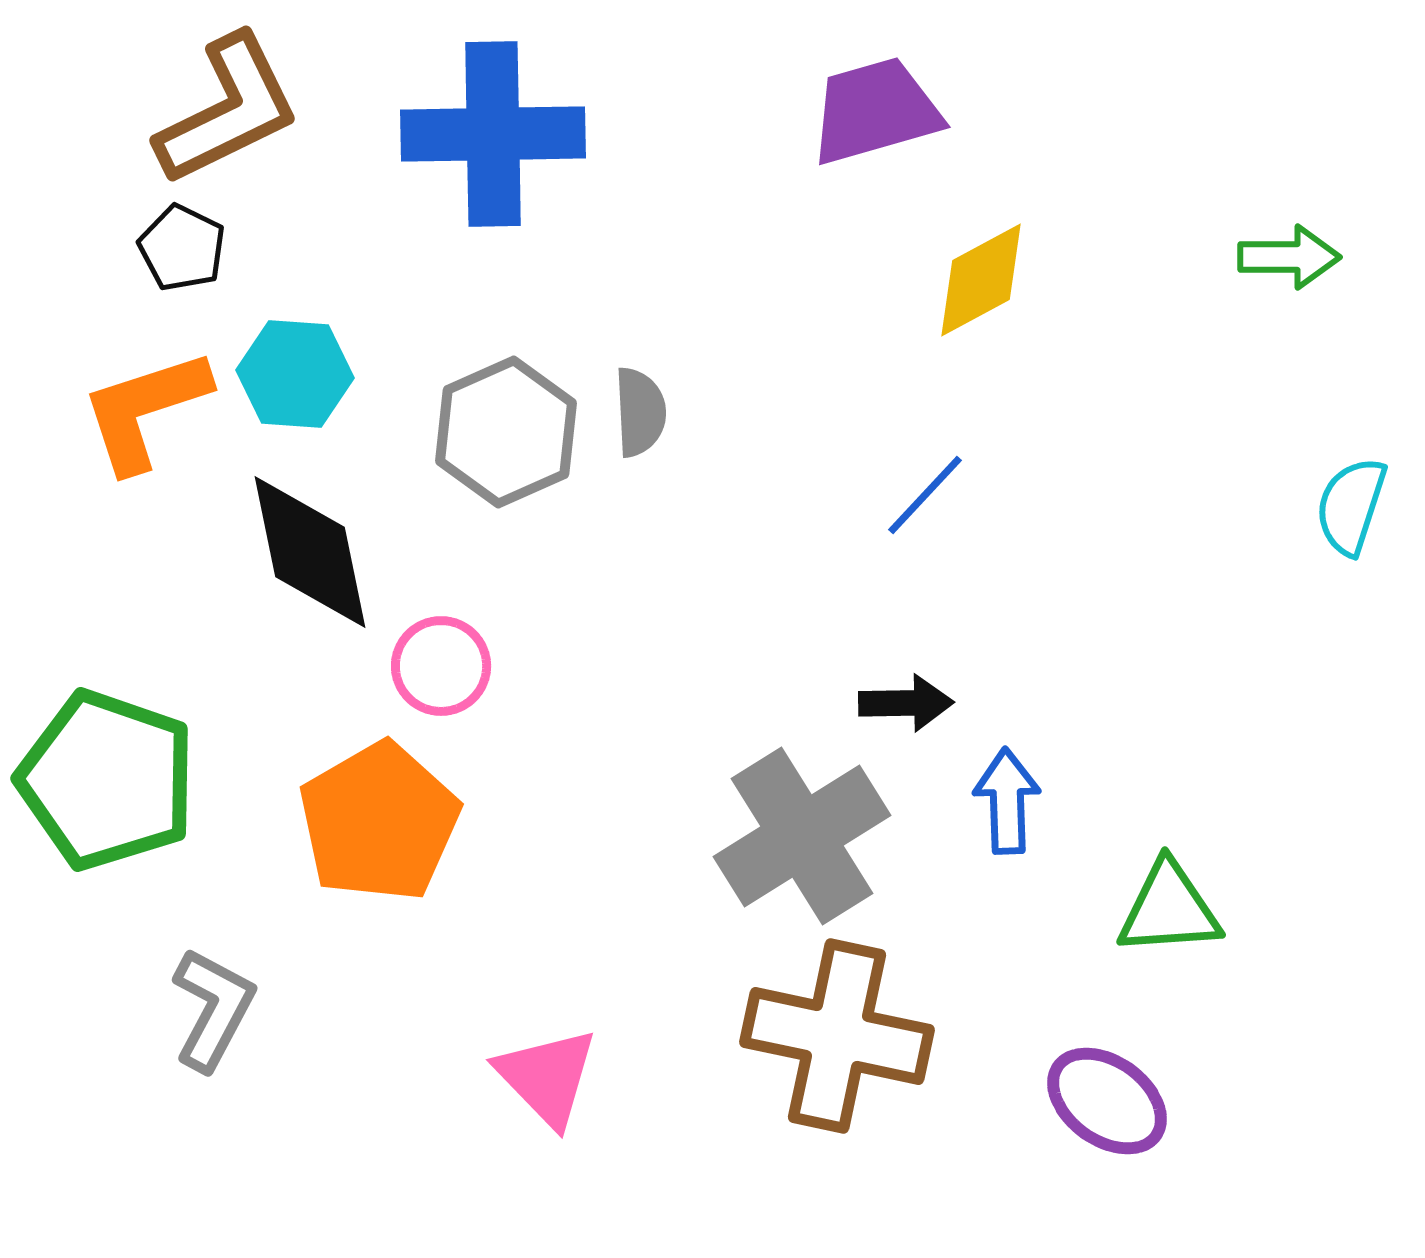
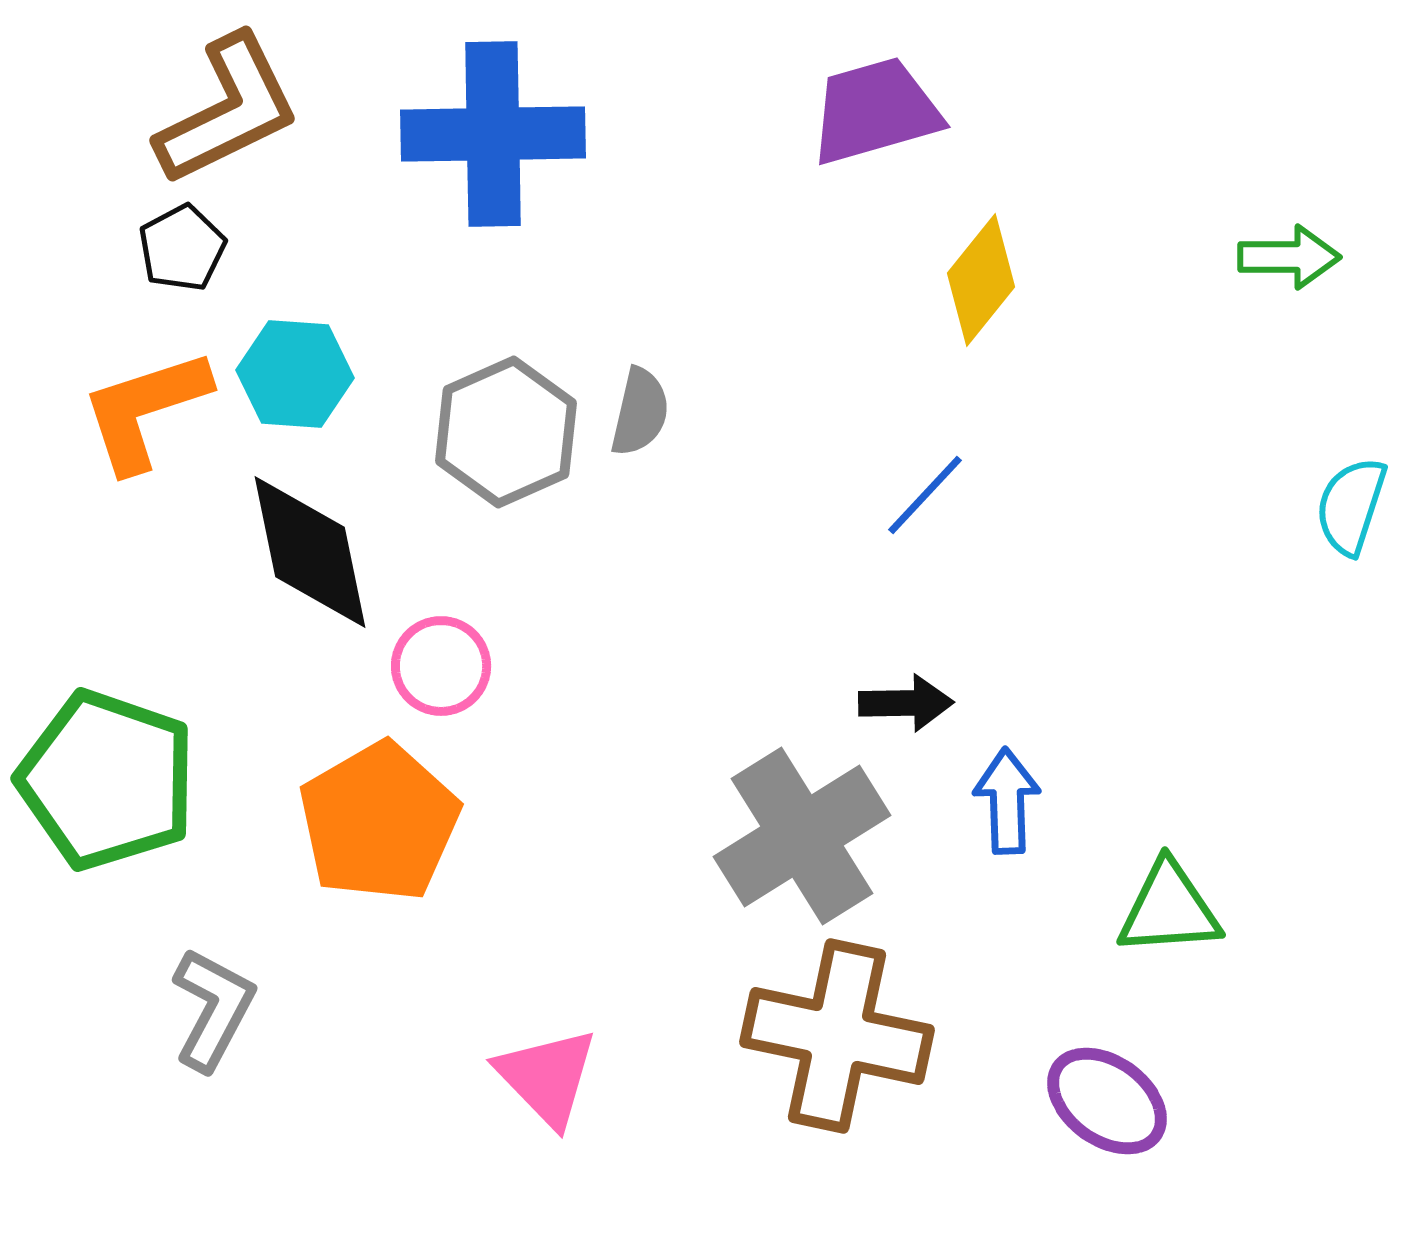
black pentagon: rotated 18 degrees clockwise
yellow diamond: rotated 23 degrees counterclockwise
gray semicircle: rotated 16 degrees clockwise
